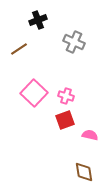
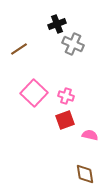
black cross: moved 19 px right, 4 px down
gray cross: moved 1 px left, 2 px down
brown diamond: moved 1 px right, 2 px down
